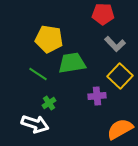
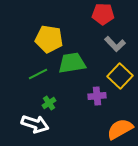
green line: rotated 60 degrees counterclockwise
